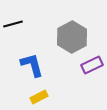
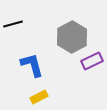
purple rectangle: moved 4 px up
